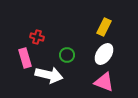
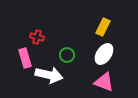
yellow rectangle: moved 1 px left
